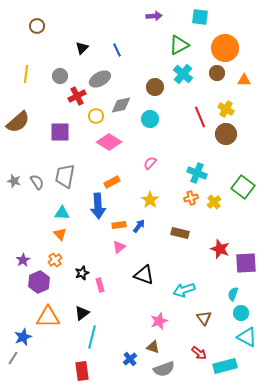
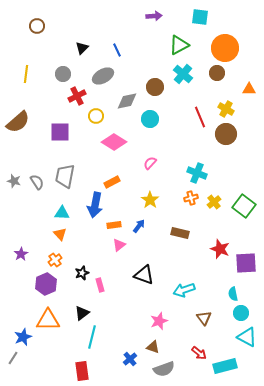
gray circle at (60, 76): moved 3 px right, 2 px up
gray ellipse at (100, 79): moved 3 px right, 3 px up
orange triangle at (244, 80): moved 5 px right, 9 px down
gray diamond at (121, 105): moved 6 px right, 4 px up
pink diamond at (109, 142): moved 5 px right
green square at (243, 187): moved 1 px right, 19 px down
blue arrow at (98, 206): moved 3 px left, 1 px up; rotated 15 degrees clockwise
orange rectangle at (119, 225): moved 5 px left
pink triangle at (119, 247): moved 2 px up
purple star at (23, 260): moved 2 px left, 6 px up
purple hexagon at (39, 282): moved 7 px right, 2 px down
cyan semicircle at (233, 294): rotated 32 degrees counterclockwise
orange triangle at (48, 317): moved 3 px down
